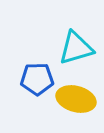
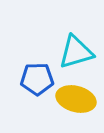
cyan triangle: moved 4 px down
